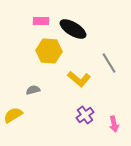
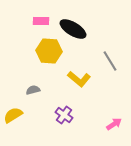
gray line: moved 1 px right, 2 px up
purple cross: moved 21 px left; rotated 18 degrees counterclockwise
pink arrow: rotated 112 degrees counterclockwise
